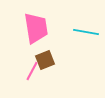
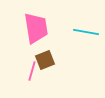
pink line: rotated 12 degrees counterclockwise
